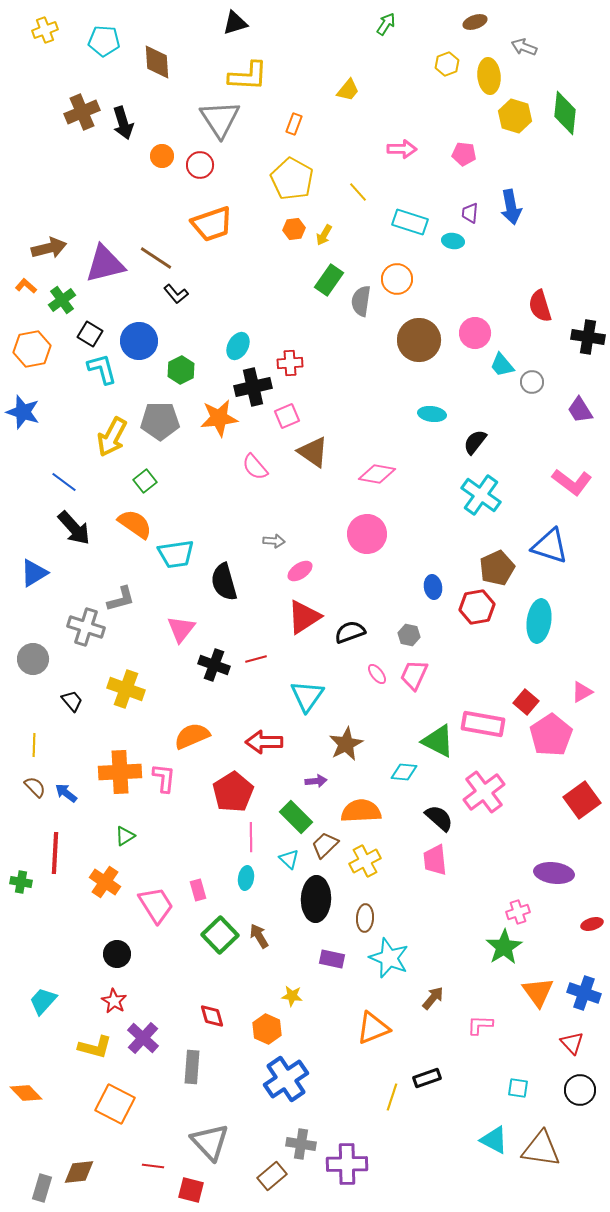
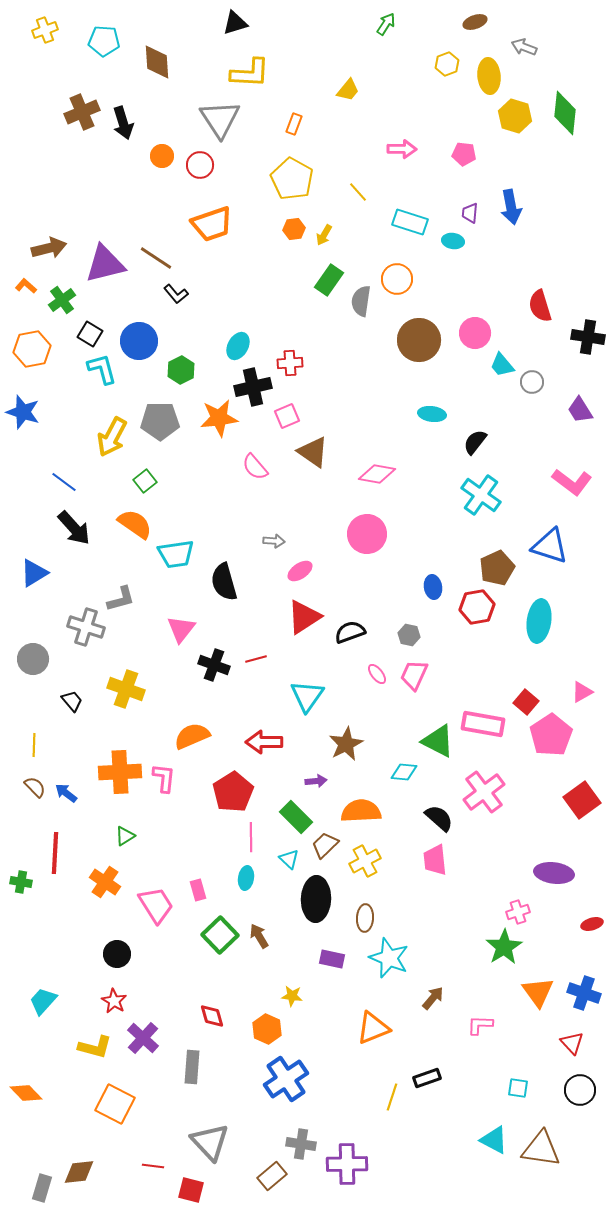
yellow L-shape at (248, 76): moved 2 px right, 3 px up
